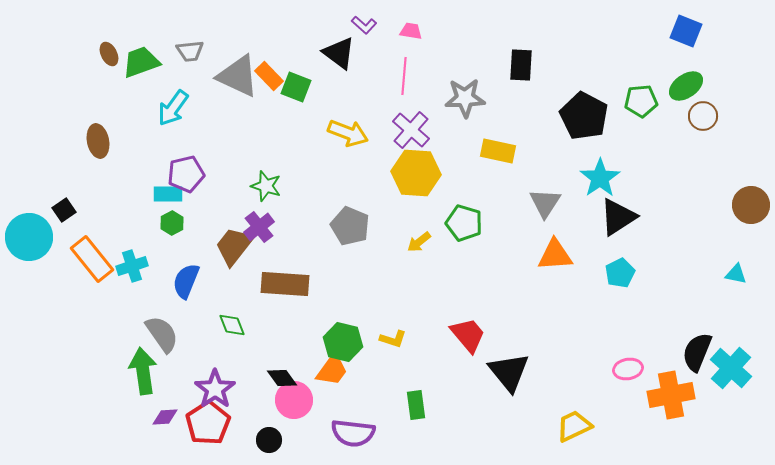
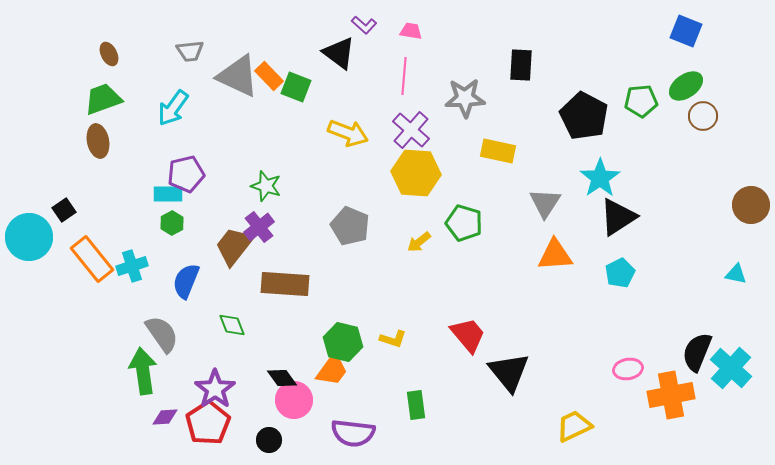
green trapezoid at (141, 62): moved 38 px left, 37 px down
